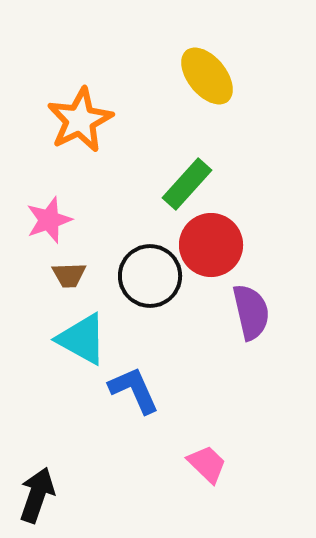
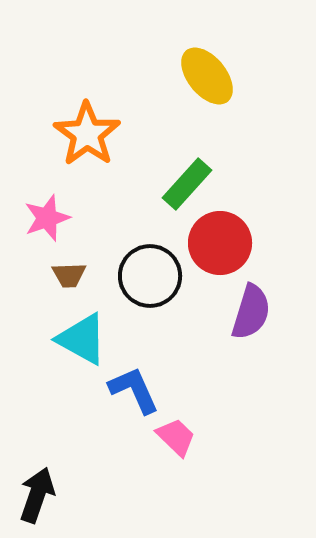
orange star: moved 7 px right, 14 px down; rotated 10 degrees counterclockwise
pink star: moved 2 px left, 2 px up
red circle: moved 9 px right, 2 px up
purple semicircle: rotated 30 degrees clockwise
pink trapezoid: moved 31 px left, 27 px up
